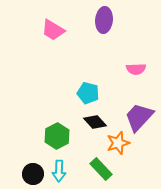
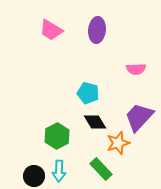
purple ellipse: moved 7 px left, 10 px down
pink trapezoid: moved 2 px left
black diamond: rotated 10 degrees clockwise
black circle: moved 1 px right, 2 px down
